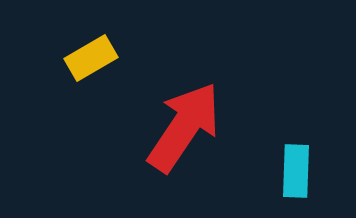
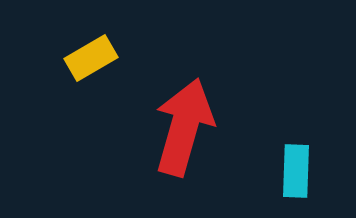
red arrow: rotated 18 degrees counterclockwise
